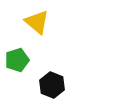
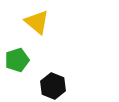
black hexagon: moved 1 px right, 1 px down
